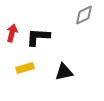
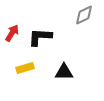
red arrow: rotated 18 degrees clockwise
black L-shape: moved 2 px right
black triangle: rotated 12 degrees clockwise
